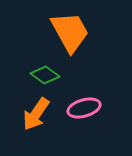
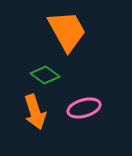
orange trapezoid: moved 3 px left, 1 px up
orange arrow: moved 1 px left, 2 px up; rotated 52 degrees counterclockwise
